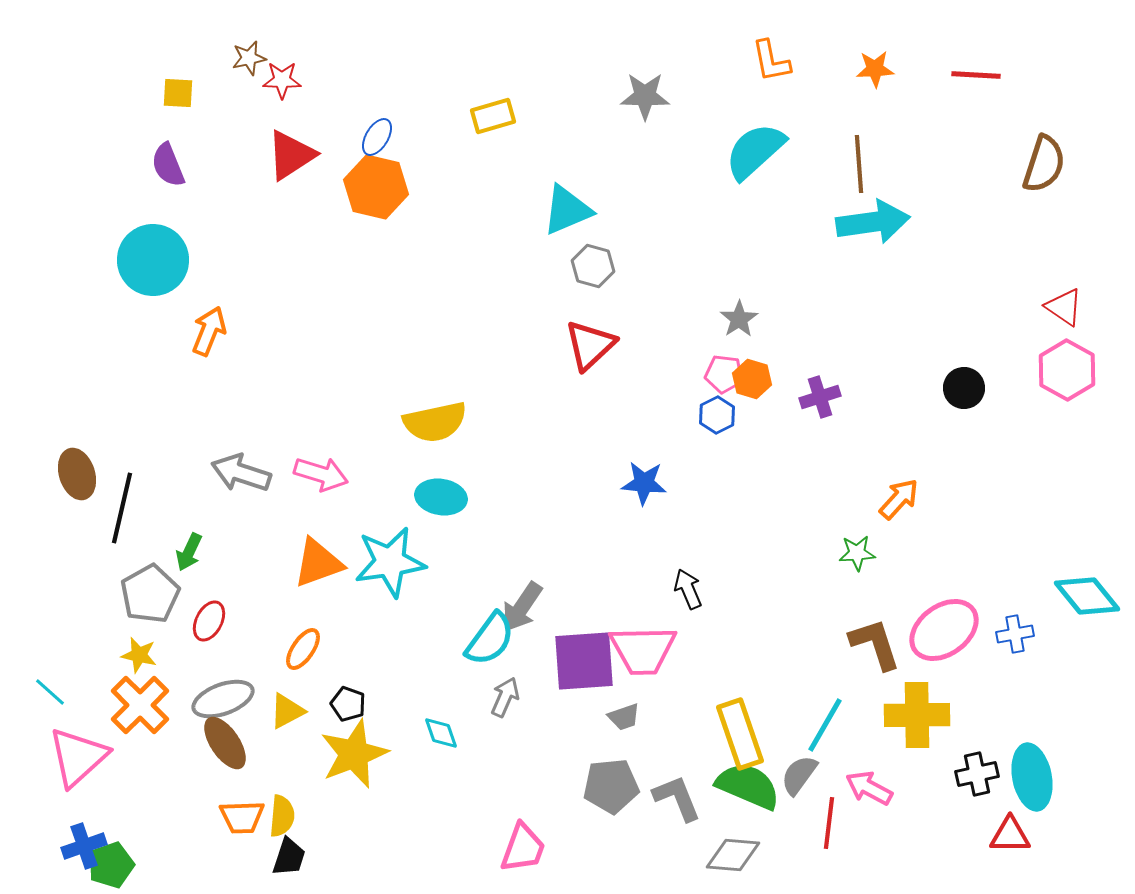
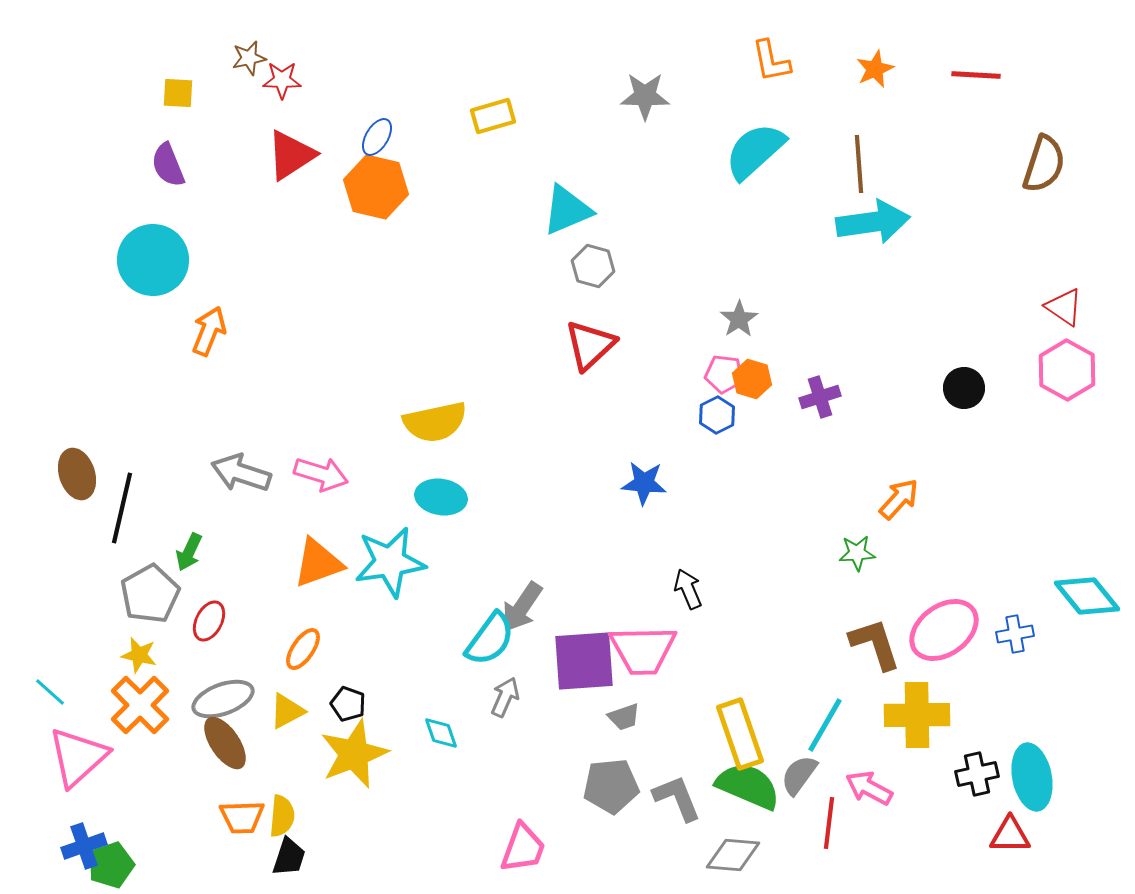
orange star at (875, 69): rotated 21 degrees counterclockwise
